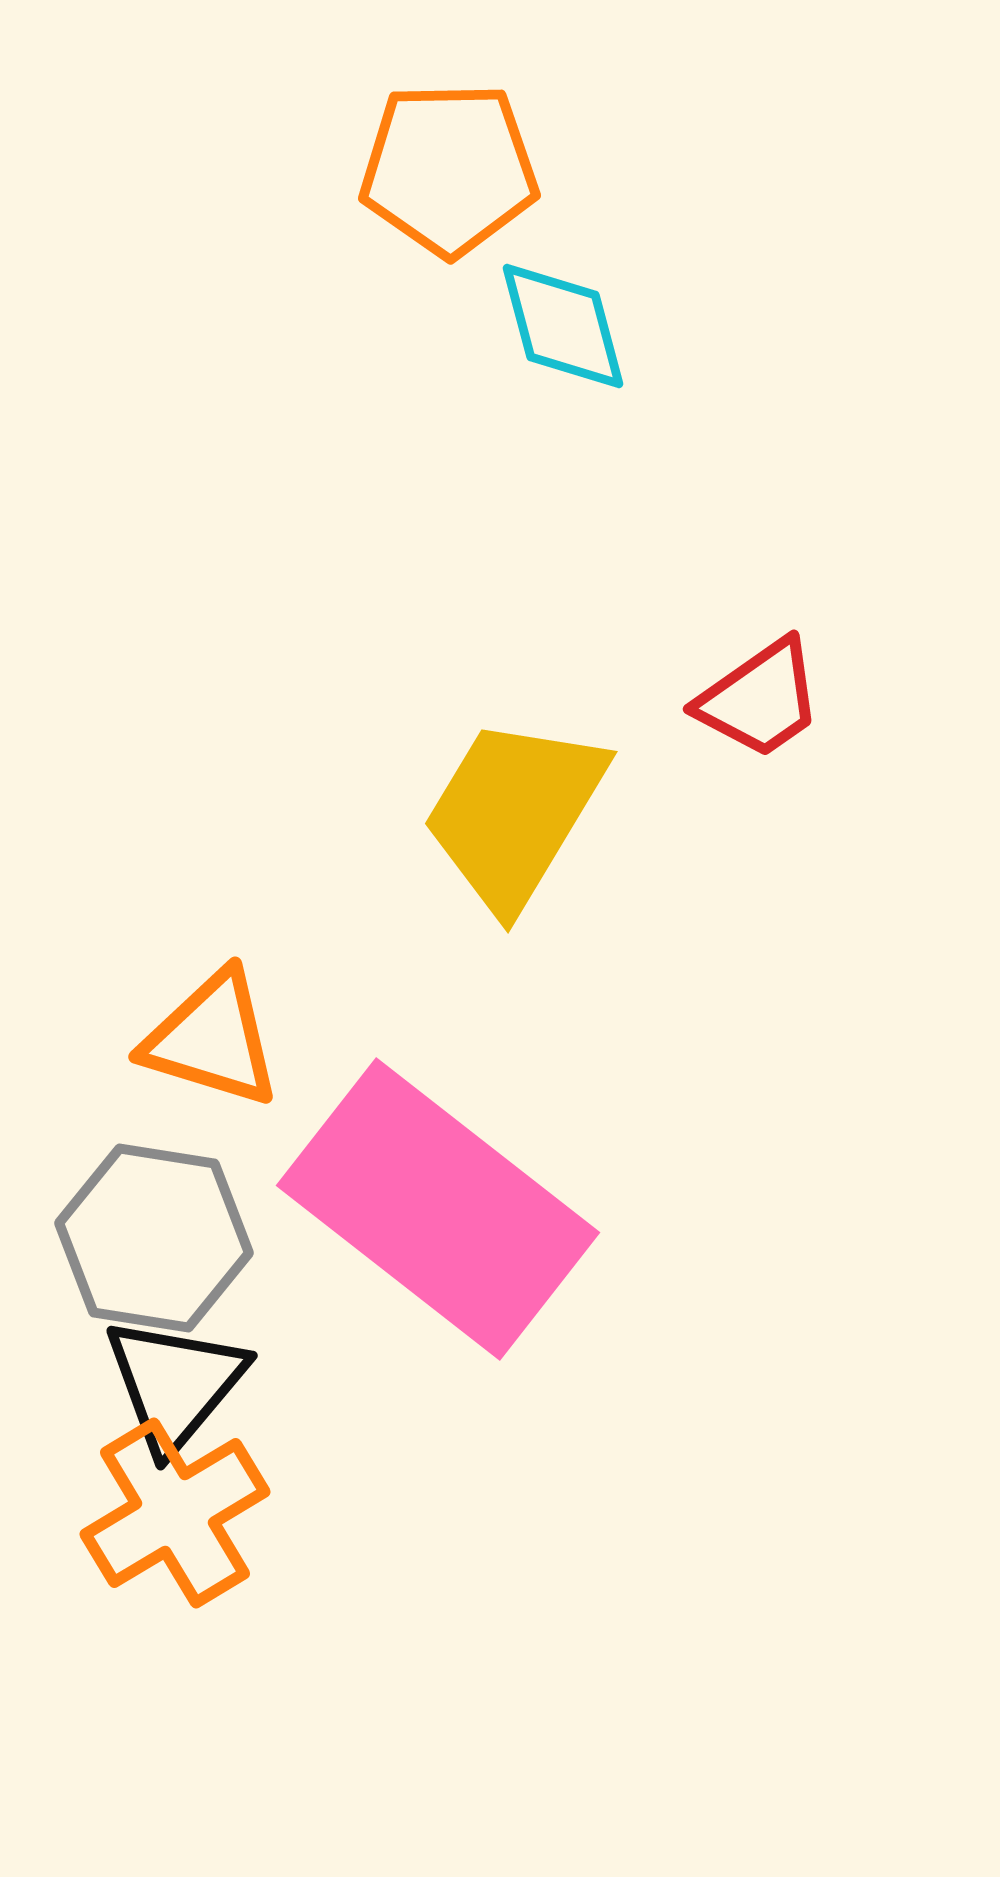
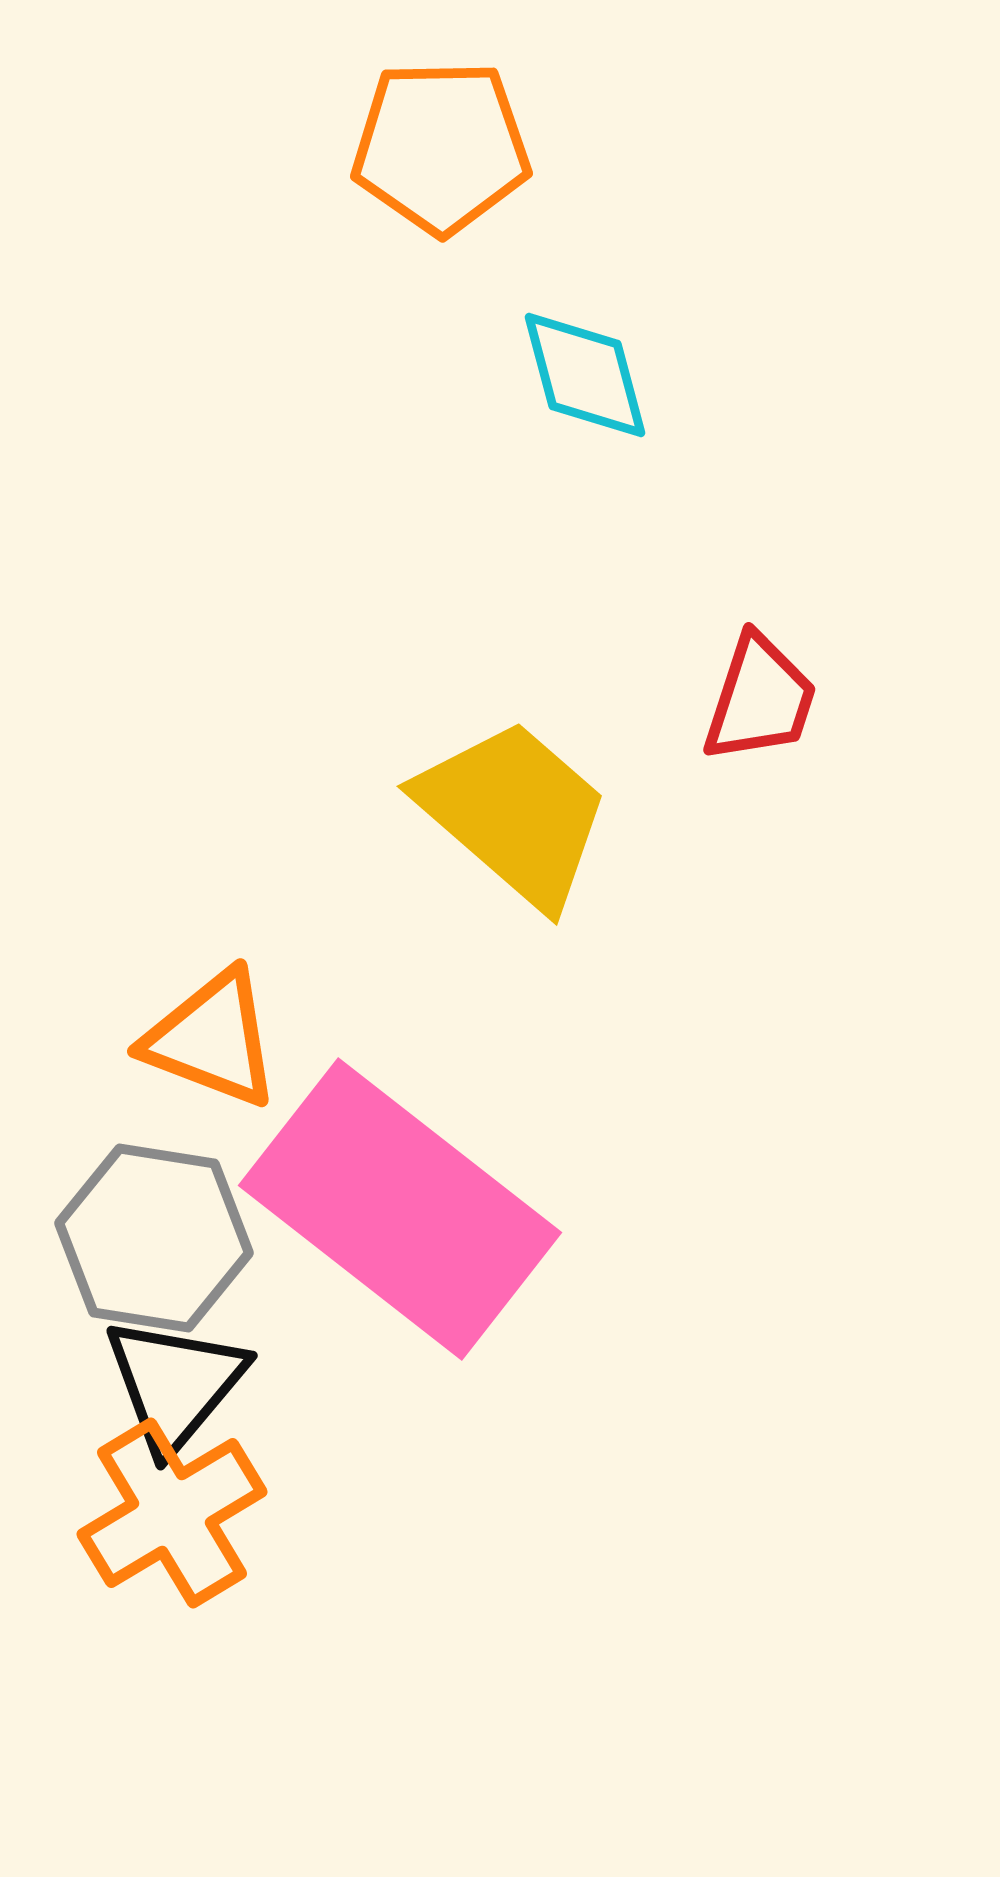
orange pentagon: moved 8 px left, 22 px up
cyan diamond: moved 22 px right, 49 px down
red trapezoid: rotated 37 degrees counterclockwise
yellow trapezoid: rotated 100 degrees clockwise
orange triangle: rotated 4 degrees clockwise
pink rectangle: moved 38 px left
orange cross: moved 3 px left
